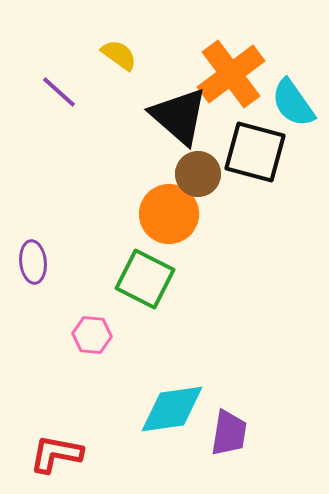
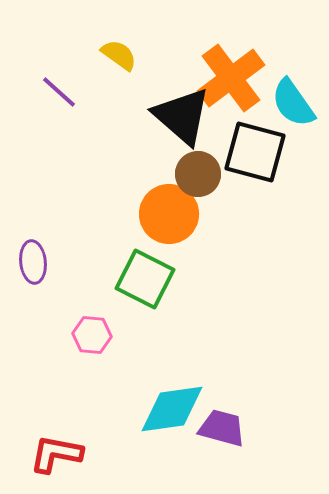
orange cross: moved 4 px down
black triangle: moved 3 px right
purple trapezoid: moved 7 px left, 5 px up; rotated 84 degrees counterclockwise
